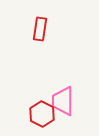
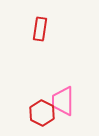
red hexagon: moved 1 px up
